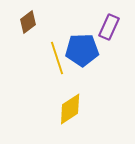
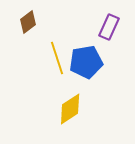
blue pentagon: moved 4 px right, 12 px down; rotated 8 degrees counterclockwise
